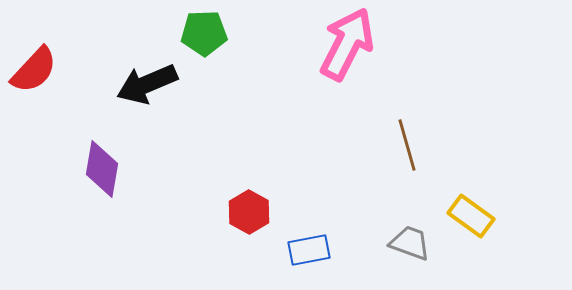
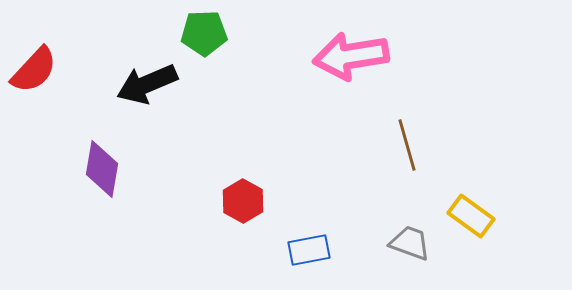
pink arrow: moved 4 px right, 12 px down; rotated 126 degrees counterclockwise
red hexagon: moved 6 px left, 11 px up
